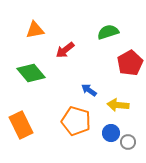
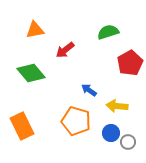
yellow arrow: moved 1 px left, 1 px down
orange rectangle: moved 1 px right, 1 px down
